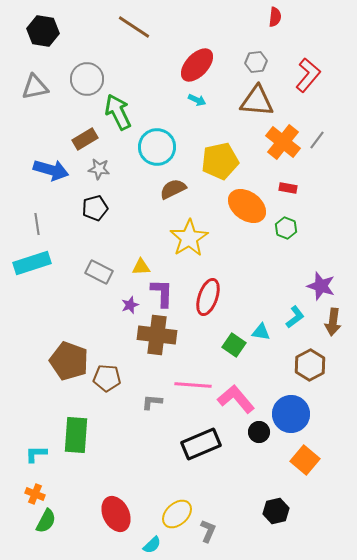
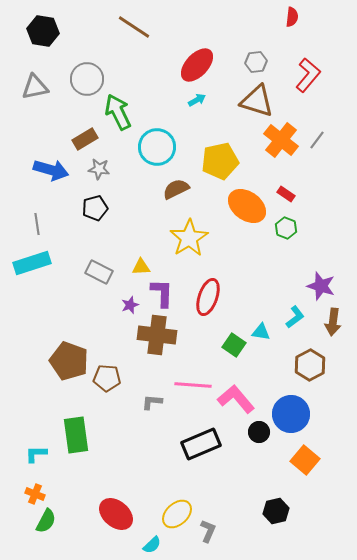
red semicircle at (275, 17): moved 17 px right
cyan arrow at (197, 100): rotated 54 degrees counterclockwise
brown triangle at (257, 101): rotated 12 degrees clockwise
orange cross at (283, 142): moved 2 px left, 2 px up
red rectangle at (288, 188): moved 2 px left, 6 px down; rotated 24 degrees clockwise
brown semicircle at (173, 189): moved 3 px right
green rectangle at (76, 435): rotated 12 degrees counterclockwise
red ellipse at (116, 514): rotated 24 degrees counterclockwise
